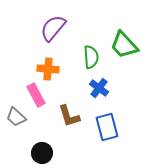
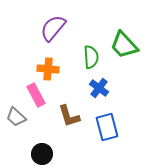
black circle: moved 1 px down
